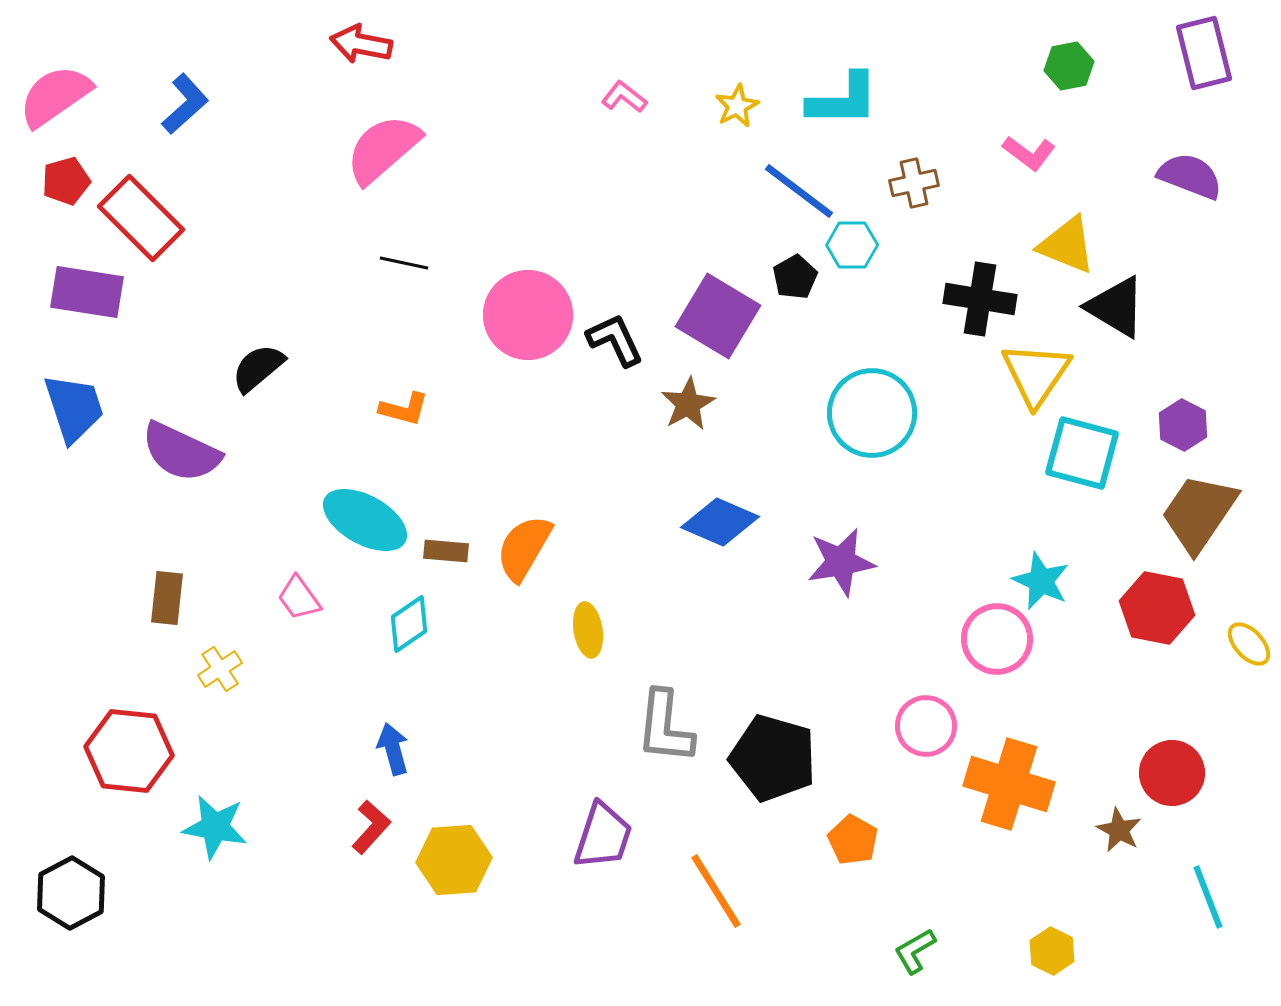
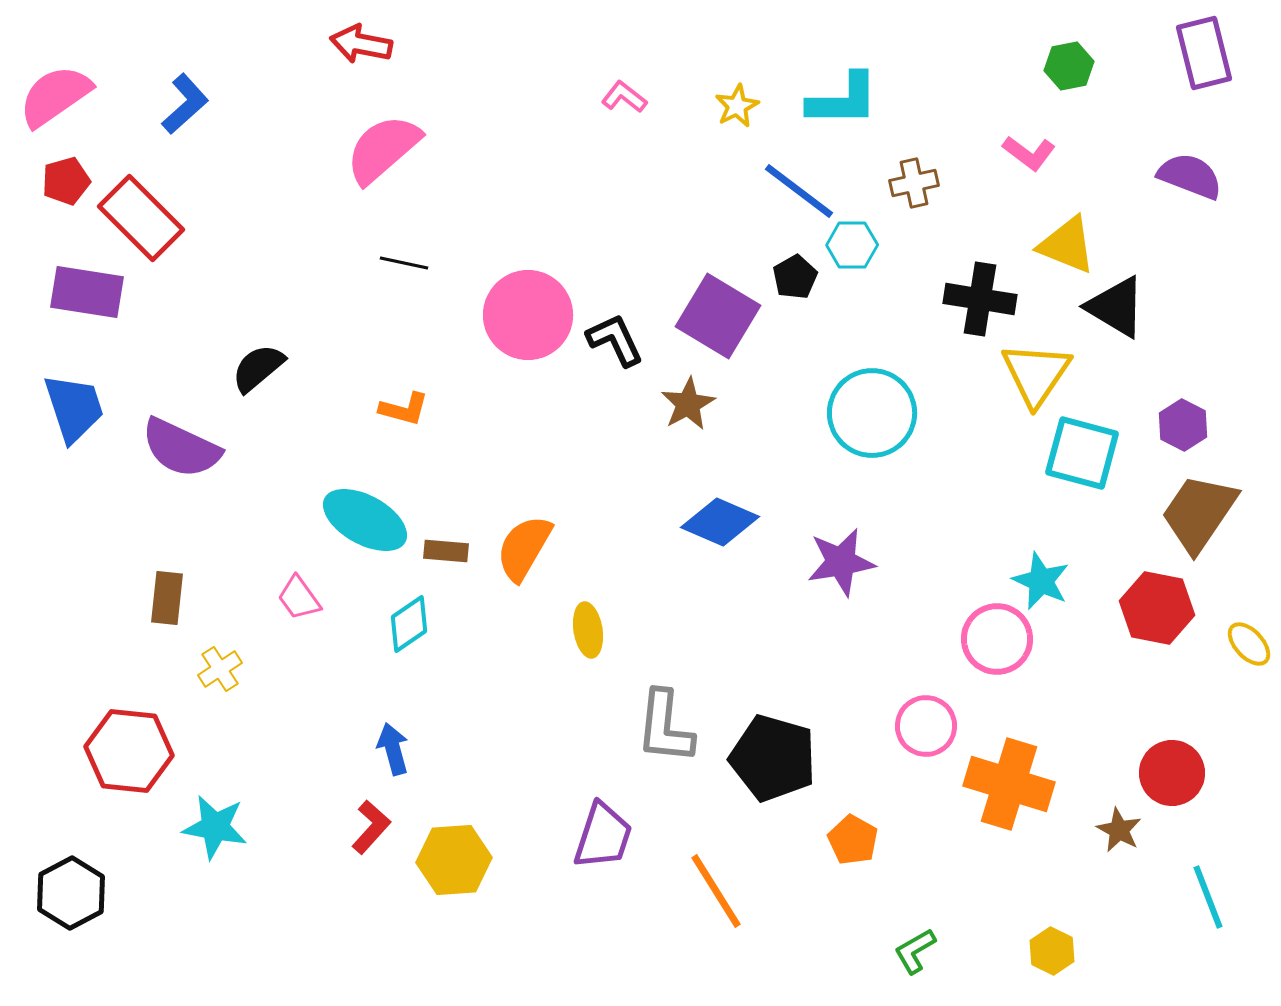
purple semicircle at (181, 452): moved 4 px up
